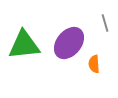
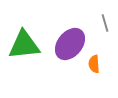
purple ellipse: moved 1 px right, 1 px down
